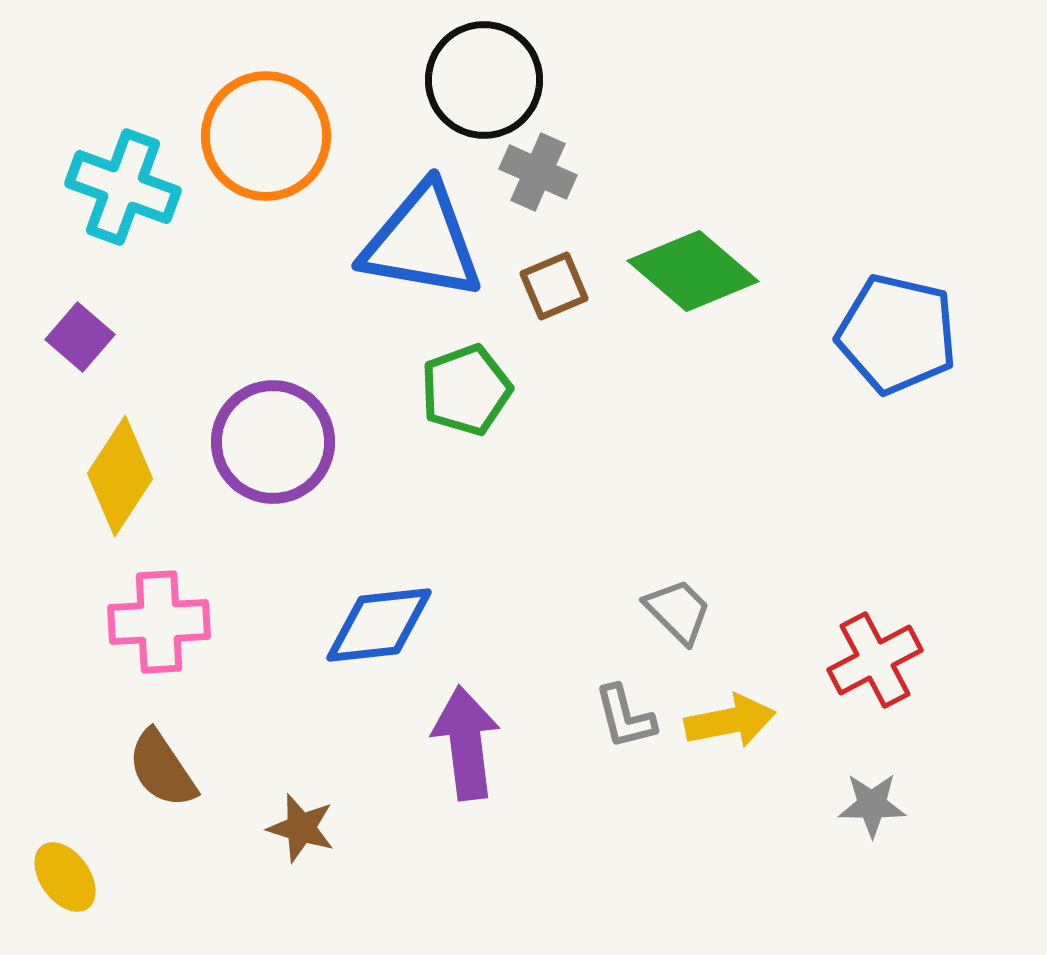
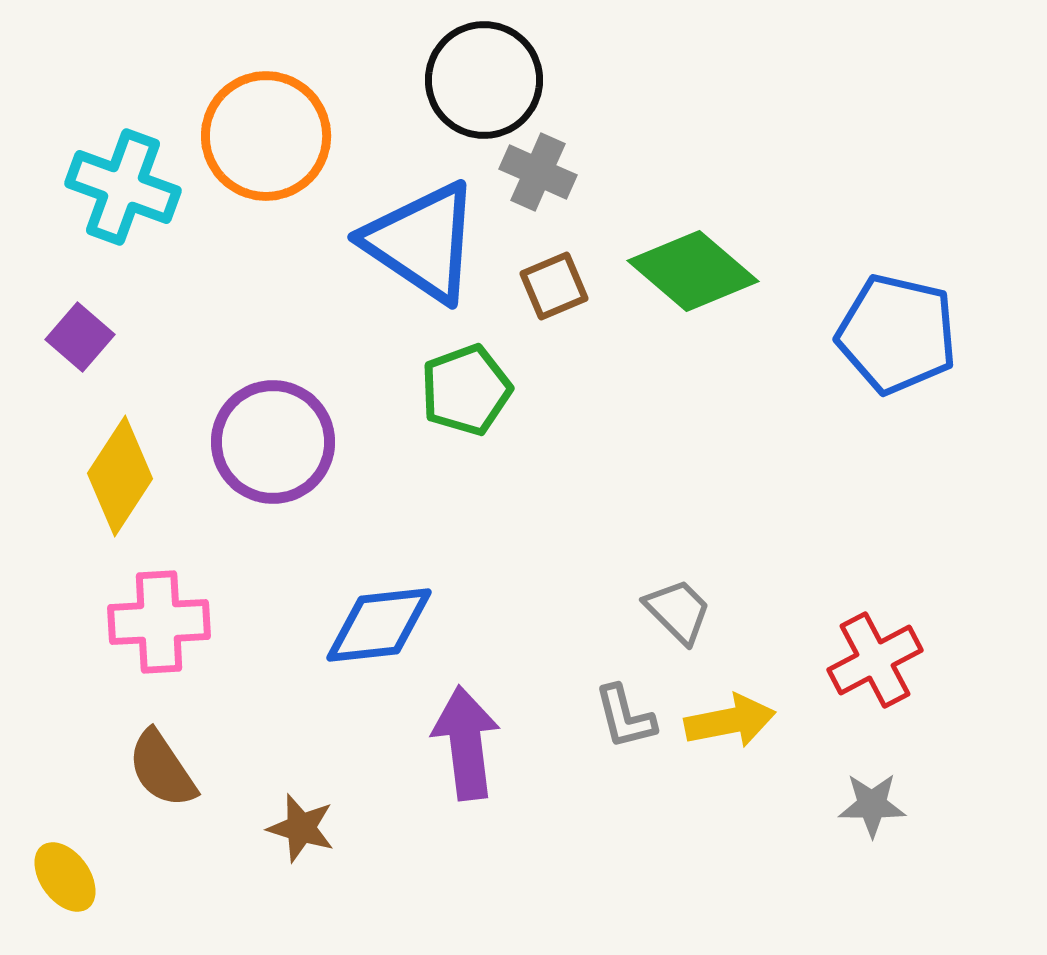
blue triangle: rotated 24 degrees clockwise
